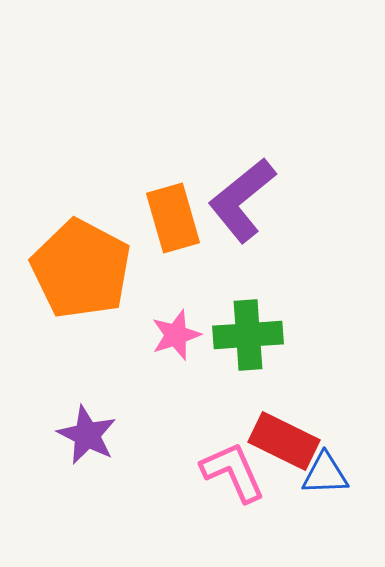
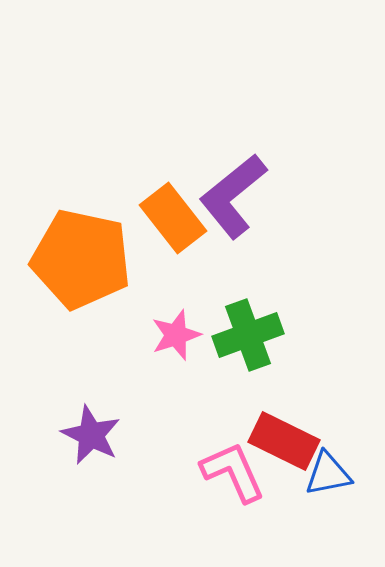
purple L-shape: moved 9 px left, 4 px up
orange rectangle: rotated 22 degrees counterclockwise
orange pentagon: moved 10 px up; rotated 16 degrees counterclockwise
green cross: rotated 16 degrees counterclockwise
purple star: moved 4 px right
blue triangle: moved 3 px right; rotated 9 degrees counterclockwise
